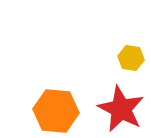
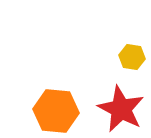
yellow hexagon: moved 1 px right, 1 px up
